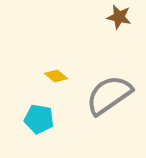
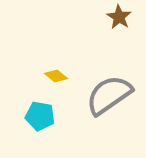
brown star: rotated 20 degrees clockwise
cyan pentagon: moved 1 px right, 3 px up
